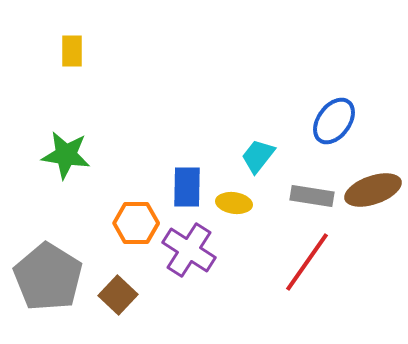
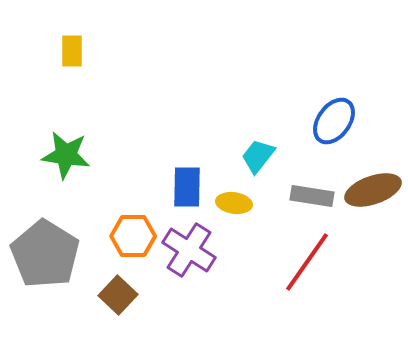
orange hexagon: moved 3 px left, 13 px down
gray pentagon: moved 3 px left, 23 px up
